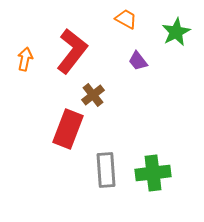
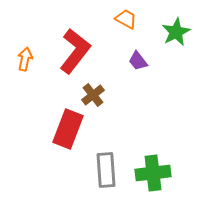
red L-shape: moved 3 px right
